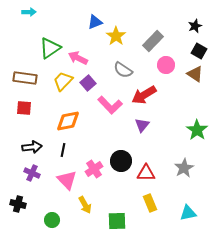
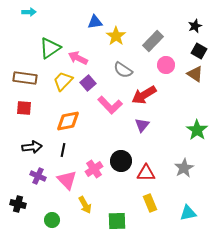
blue triangle: rotated 14 degrees clockwise
purple cross: moved 6 px right, 3 px down
